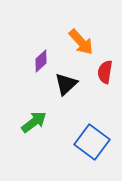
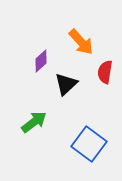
blue square: moved 3 px left, 2 px down
